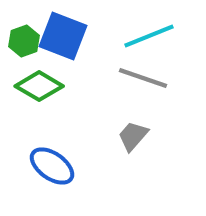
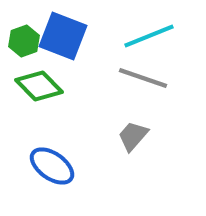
green diamond: rotated 15 degrees clockwise
